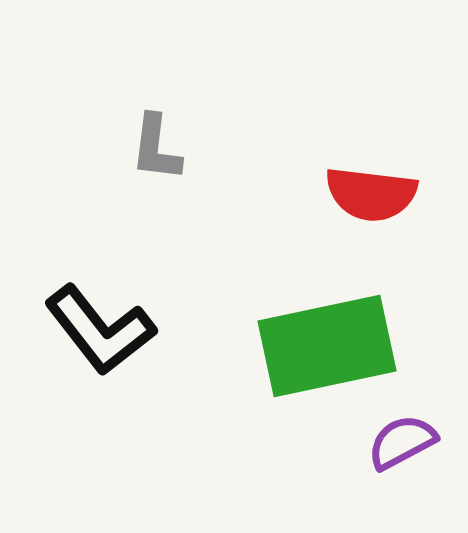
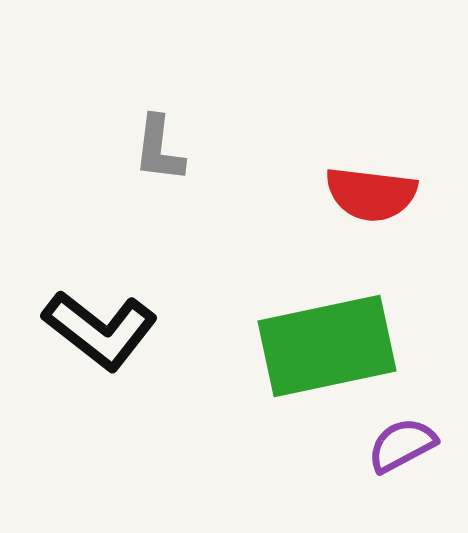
gray L-shape: moved 3 px right, 1 px down
black L-shape: rotated 14 degrees counterclockwise
purple semicircle: moved 3 px down
